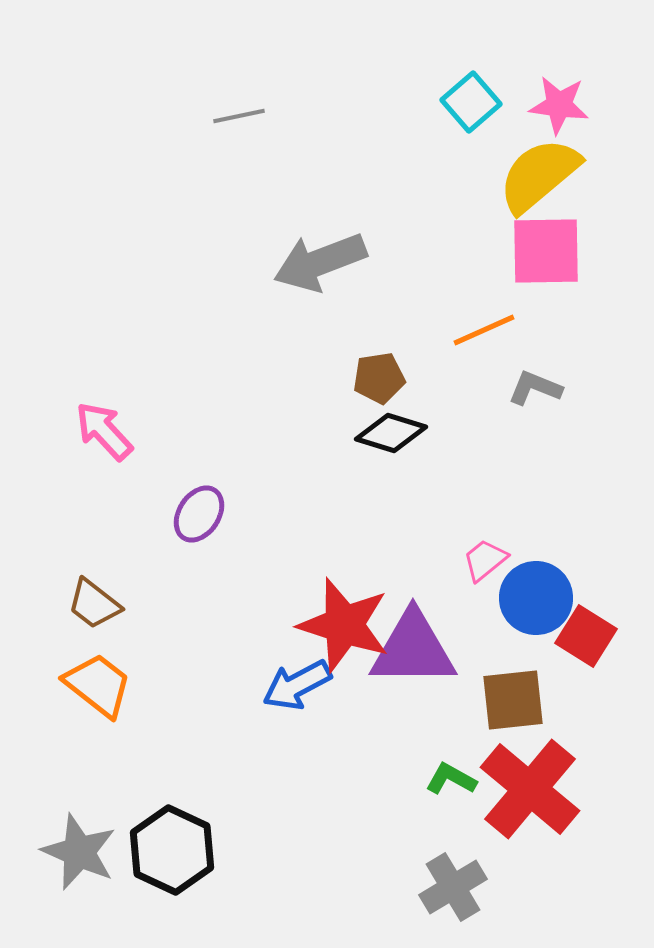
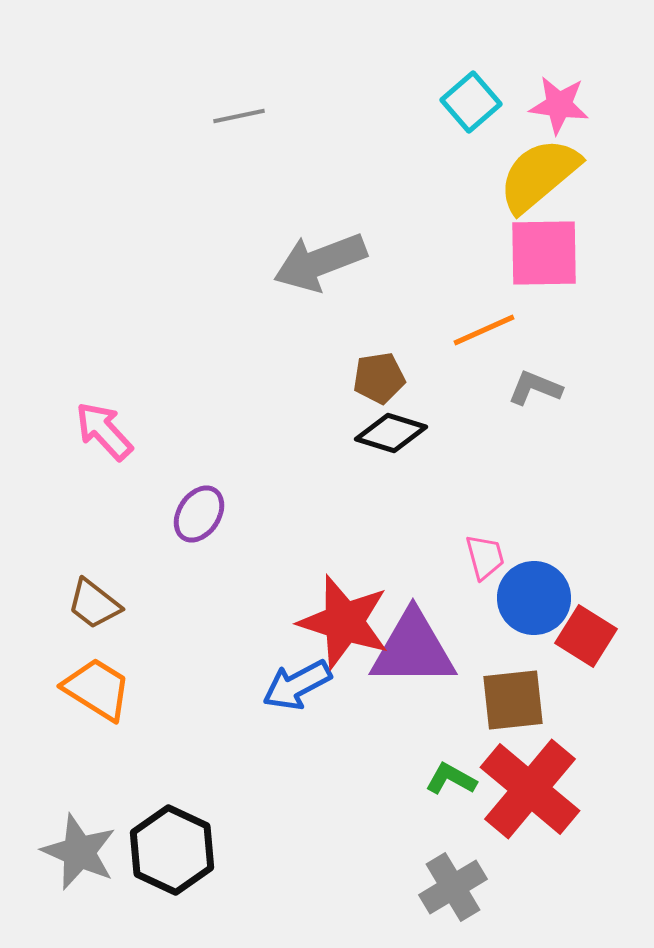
pink square: moved 2 px left, 2 px down
pink trapezoid: moved 3 px up; rotated 114 degrees clockwise
blue circle: moved 2 px left
red star: moved 3 px up
orange trapezoid: moved 1 px left, 4 px down; rotated 6 degrees counterclockwise
